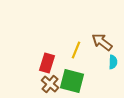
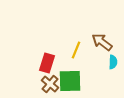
green square: moved 2 px left; rotated 15 degrees counterclockwise
